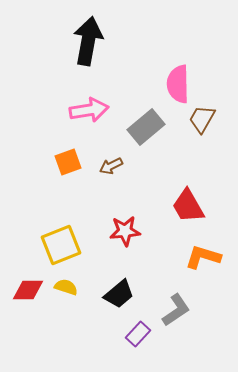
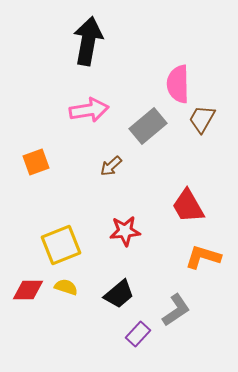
gray rectangle: moved 2 px right, 1 px up
orange square: moved 32 px left
brown arrow: rotated 15 degrees counterclockwise
